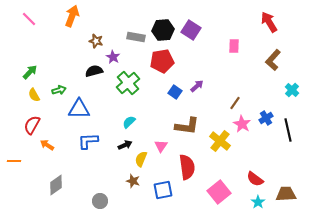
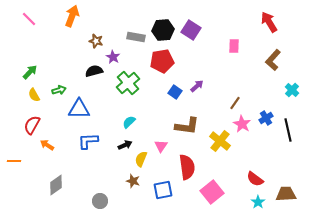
pink square at (219, 192): moved 7 px left
